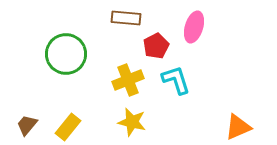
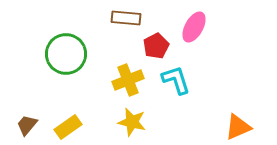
pink ellipse: rotated 12 degrees clockwise
yellow rectangle: rotated 16 degrees clockwise
